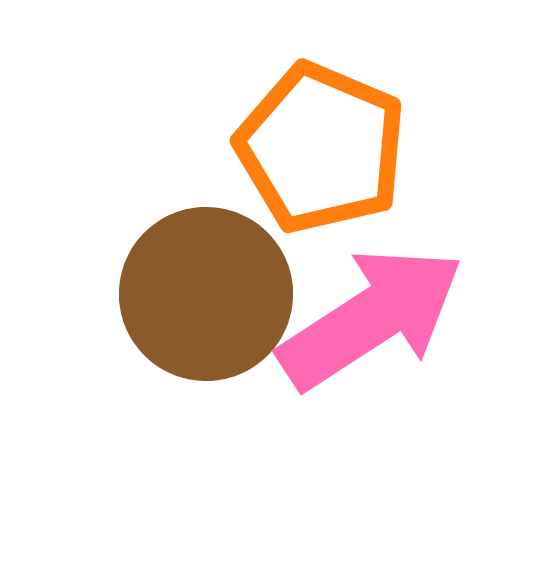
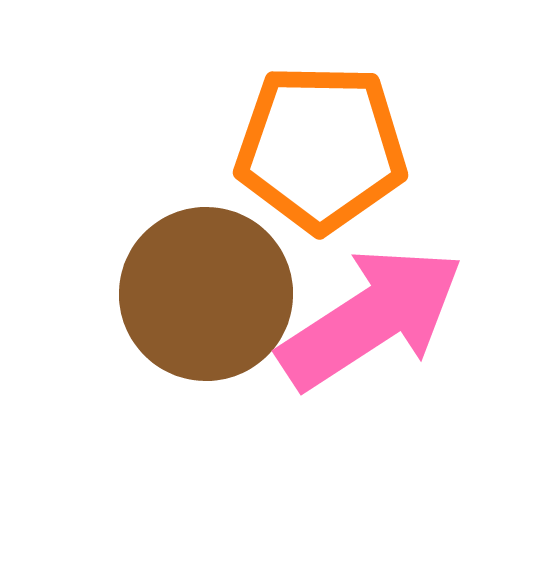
orange pentagon: rotated 22 degrees counterclockwise
